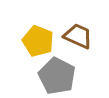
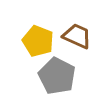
brown trapezoid: moved 1 px left
